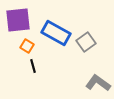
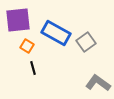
black line: moved 2 px down
